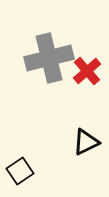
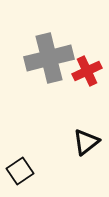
red cross: rotated 16 degrees clockwise
black triangle: rotated 12 degrees counterclockwise
